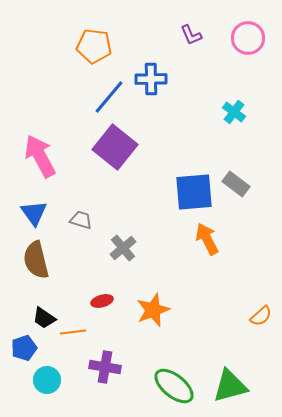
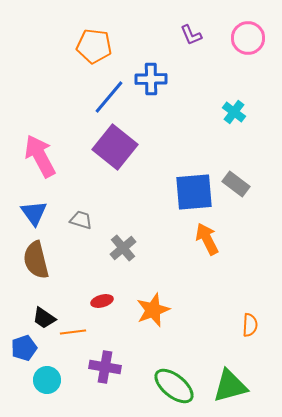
orange semicircle: moved 11 px left, 9 px down; rotated 45 degrees counterclockwise
